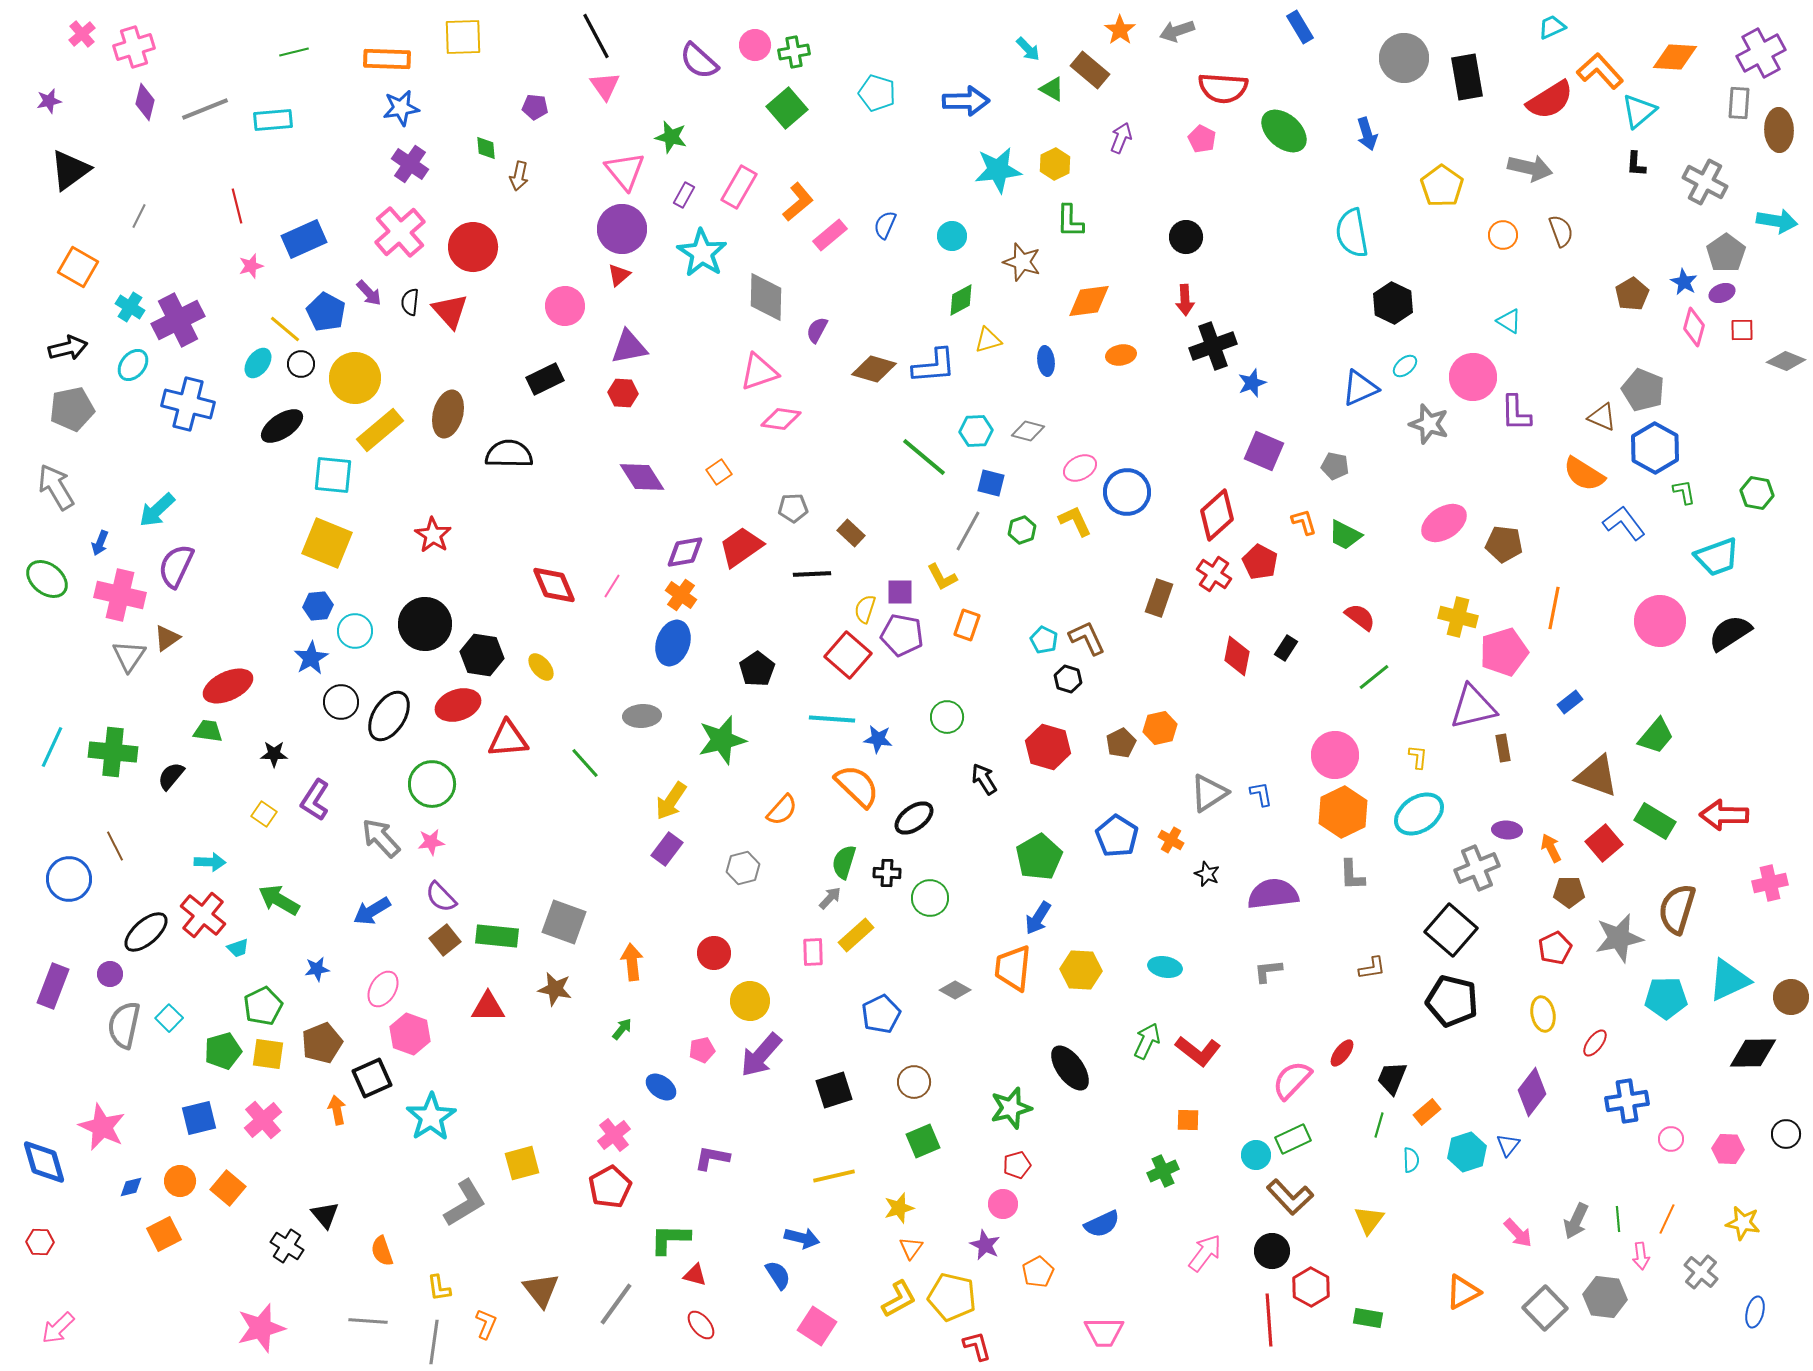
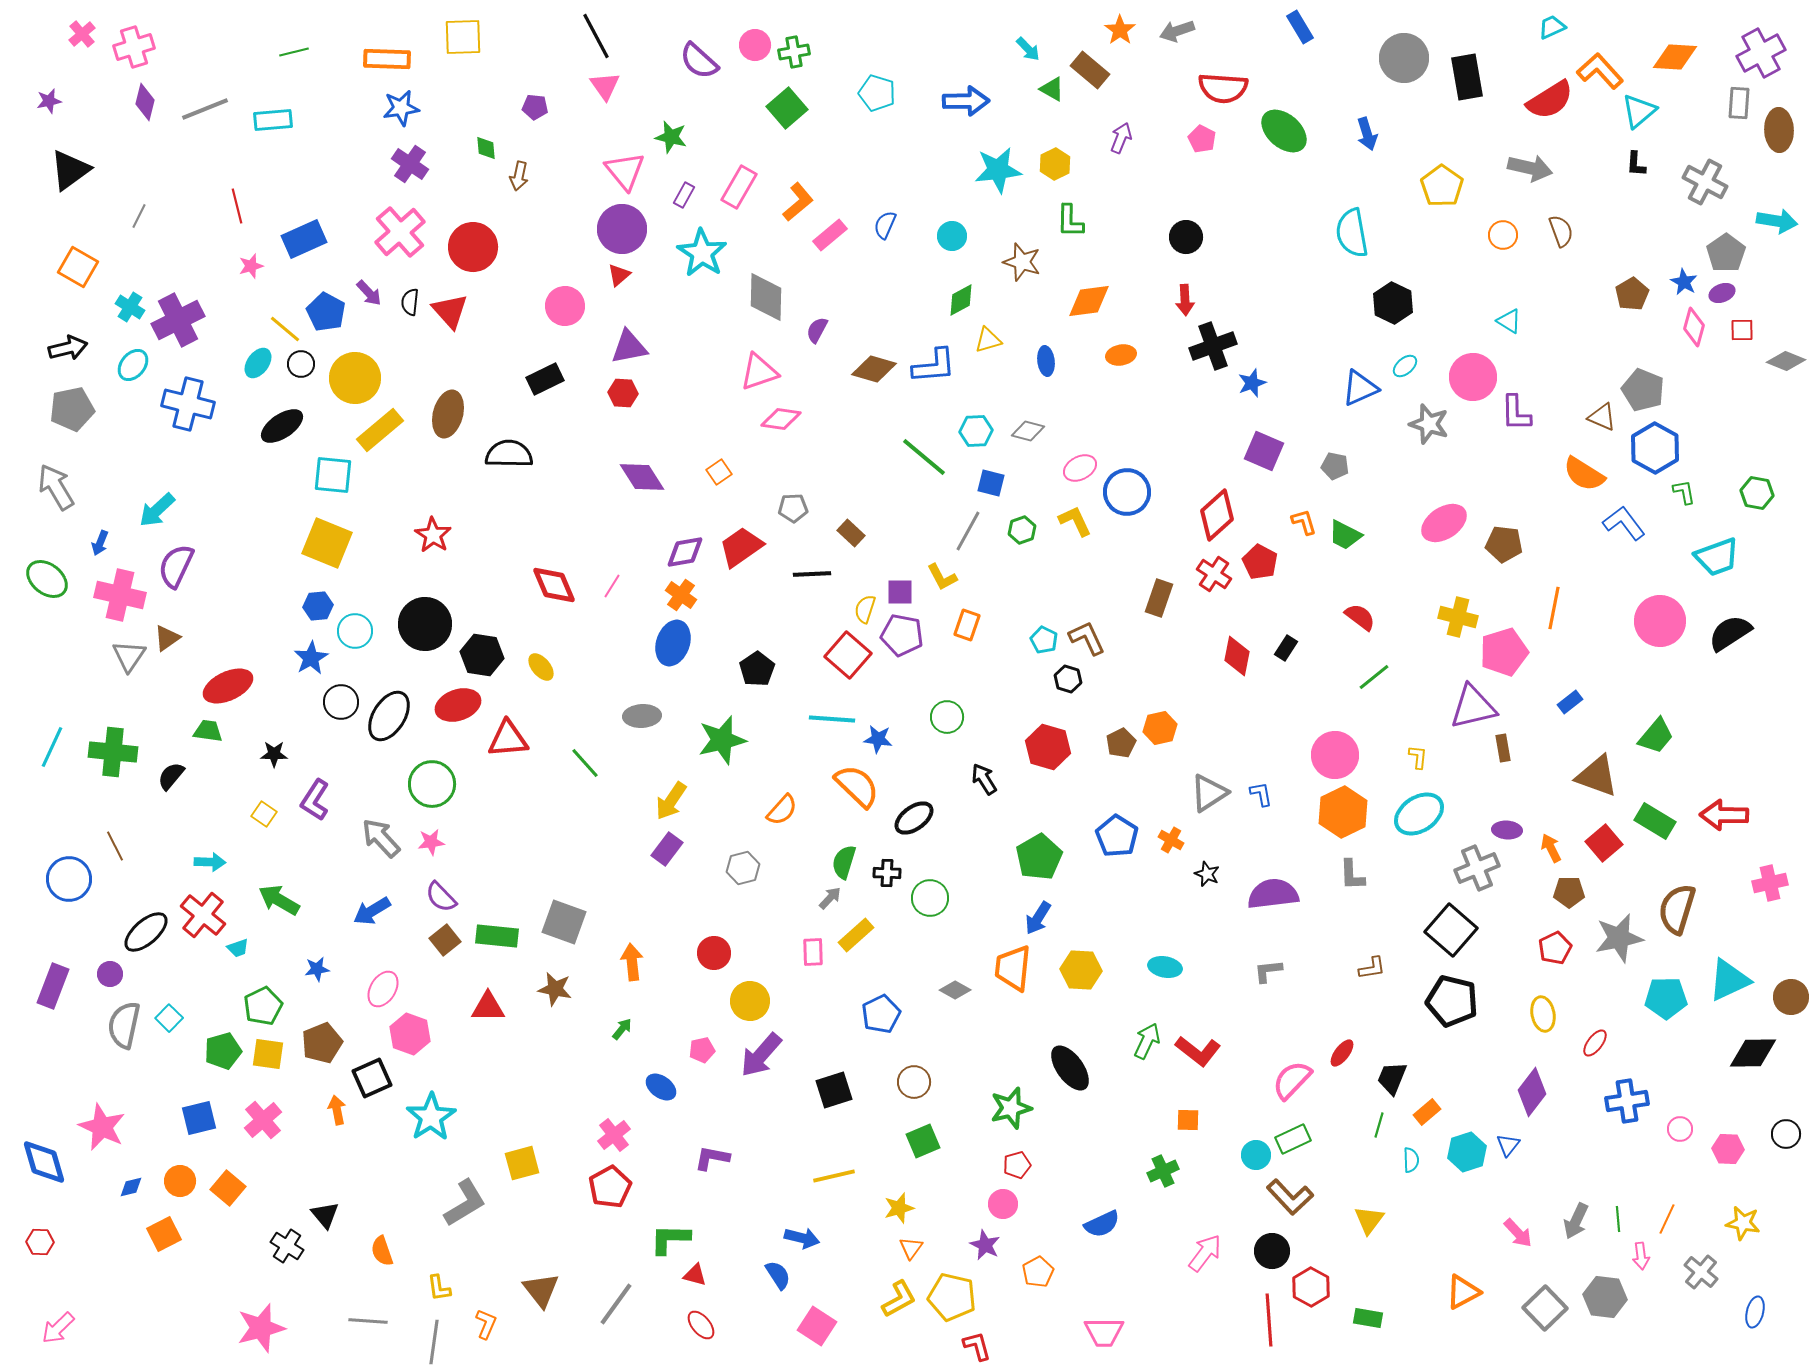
pink circle at (1671, 1139): moved 9 px right, 10 px up
